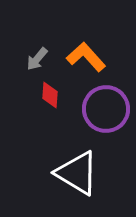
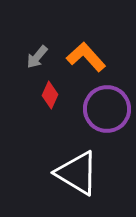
gray arrow: moved 2 px up
red diamond: rotated 20 degrees clockwise
purple circle: moved 1 px right
